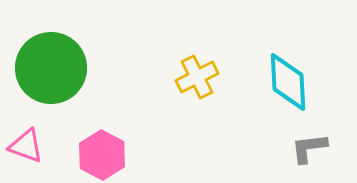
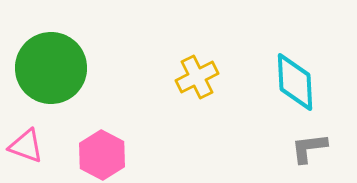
cyan diamond: moved 7 px right
